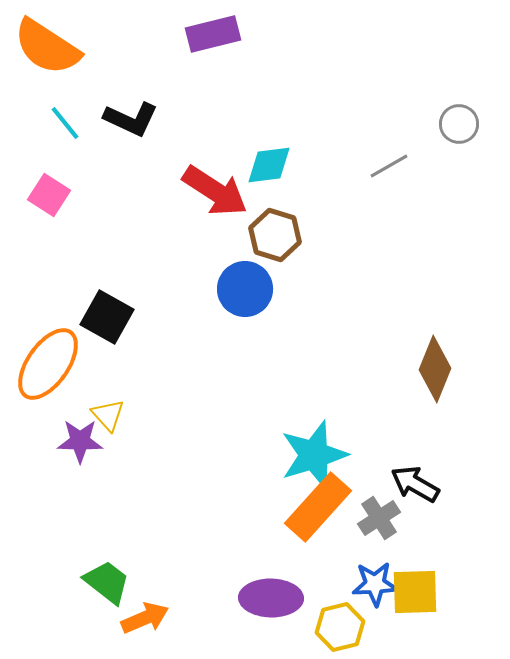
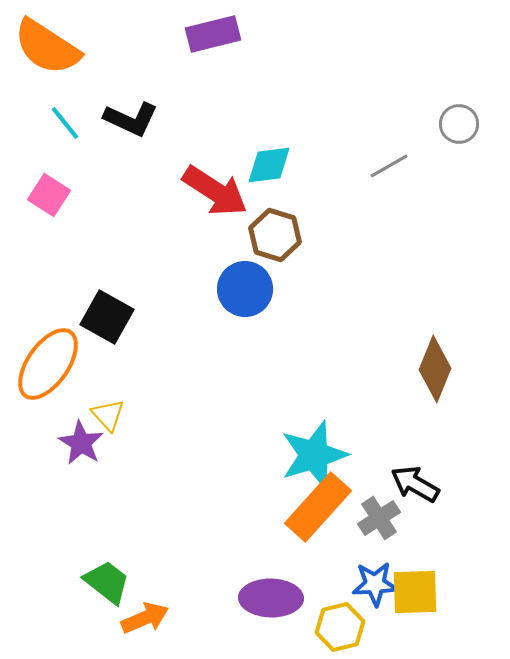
purple star: moved 1 px right, 2 px down; rotated 30 degrees clockwise
